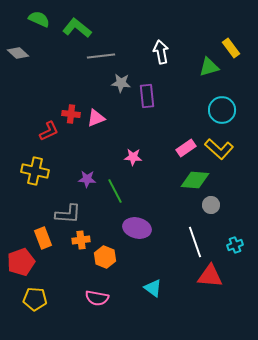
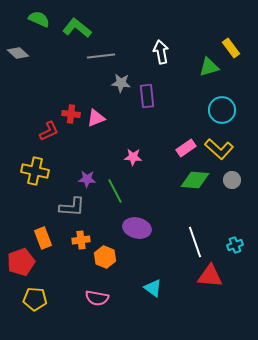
gray circle: moved 21 px right, 25 px up
gray L-shape: moved 4 px right, 7 px up
